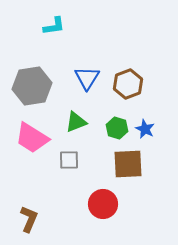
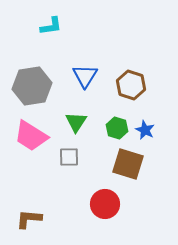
cyan L-shape: moved 3 px left
blue triangle: moved 2 px left, 2 px up
brown hexagon: moved 3 px right, 1 px down; rotated 20 degrees counterclockwise
green triangle: rotated 35 degrees counterclockwise
blue star: moved 1 px down
pink trapezoid: moved 1 px left, 2 px up
gray square: moved 3 px up
brown square: rotated 20 degrees clockwise
red circle: moved 2 px right
brown L-shape: rotated 108 degrees counterclockwise
